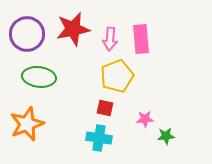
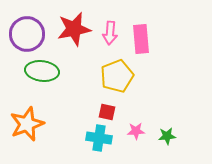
red star: moved 1 px right
pink arrow: moved 6 px up
green ellipse: moved 3 px right, 6 px up
red square: moved 2 px right, 4 px down
pink star: moved 9 px left, 12 px down
green star: moved 1 px right
